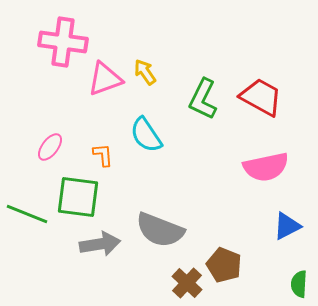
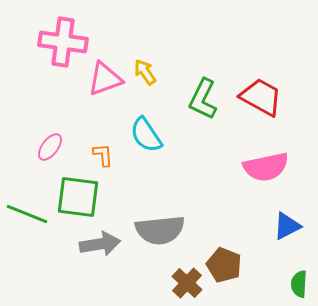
gray semicircle: rotated 27 degrees counterclockwise
